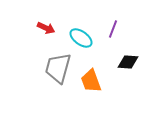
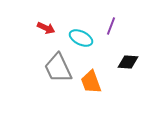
purple line: moved 2 px left, 3 px up
cyan ellipse: rotated 10 degrees counterclockwise
gray trapezoid: rotated 40 degrees counterclockwise
orange trapezoid: moved 1 px down
